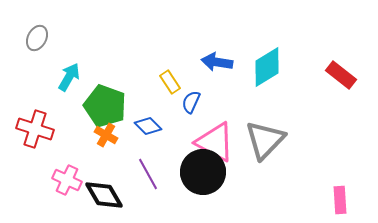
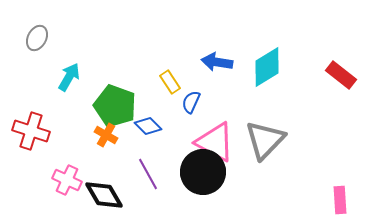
green pentagon: moved 10 px right
red cross: moved 4 px left, 2 px down
